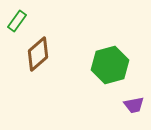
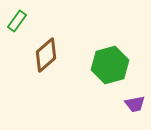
brown diamond: moved 8 px right, 1 px down
purple trapezoid: moved 1 px right, 1 px up
